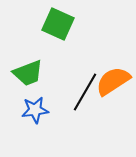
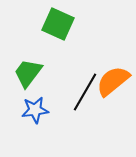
green trapezoid: rotated 148 degrees clockwise
orange semicircle: rotated 6 degrees counterclockwise
